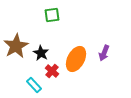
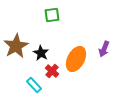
purple arrow: moved 4 px up
